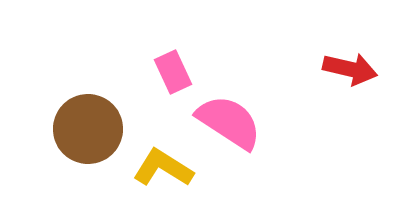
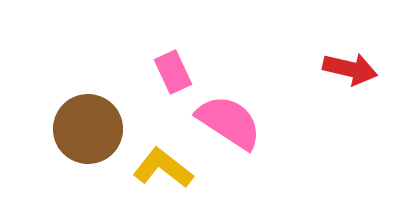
yellow L-shape: rotated 6 degrees clockwise
